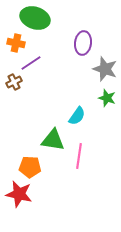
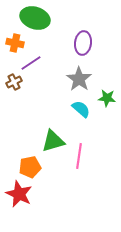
orange cross: moved 1 px left
gray star: moved 26 px left, 10 px down; rotated 15 degrees clockwise
green star: rotated 12 degrees counterclockwise
cyan semicircle: moved 4 px right, 7 px up; rotated 84 degrees counterclockwise
green triangle: moved 1 px down; rotated 25 degrees counterclockwise
orange pentagon: rotated 15 degrees counterclockwise
red star: rotated 12 degrees clockwise
